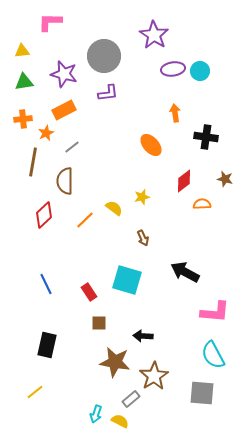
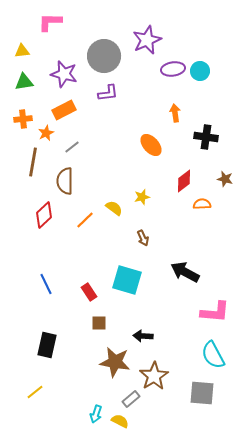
purple star at (154, 35): moved 7 px left, 5 px down; rotated 16 degrees clockwise
